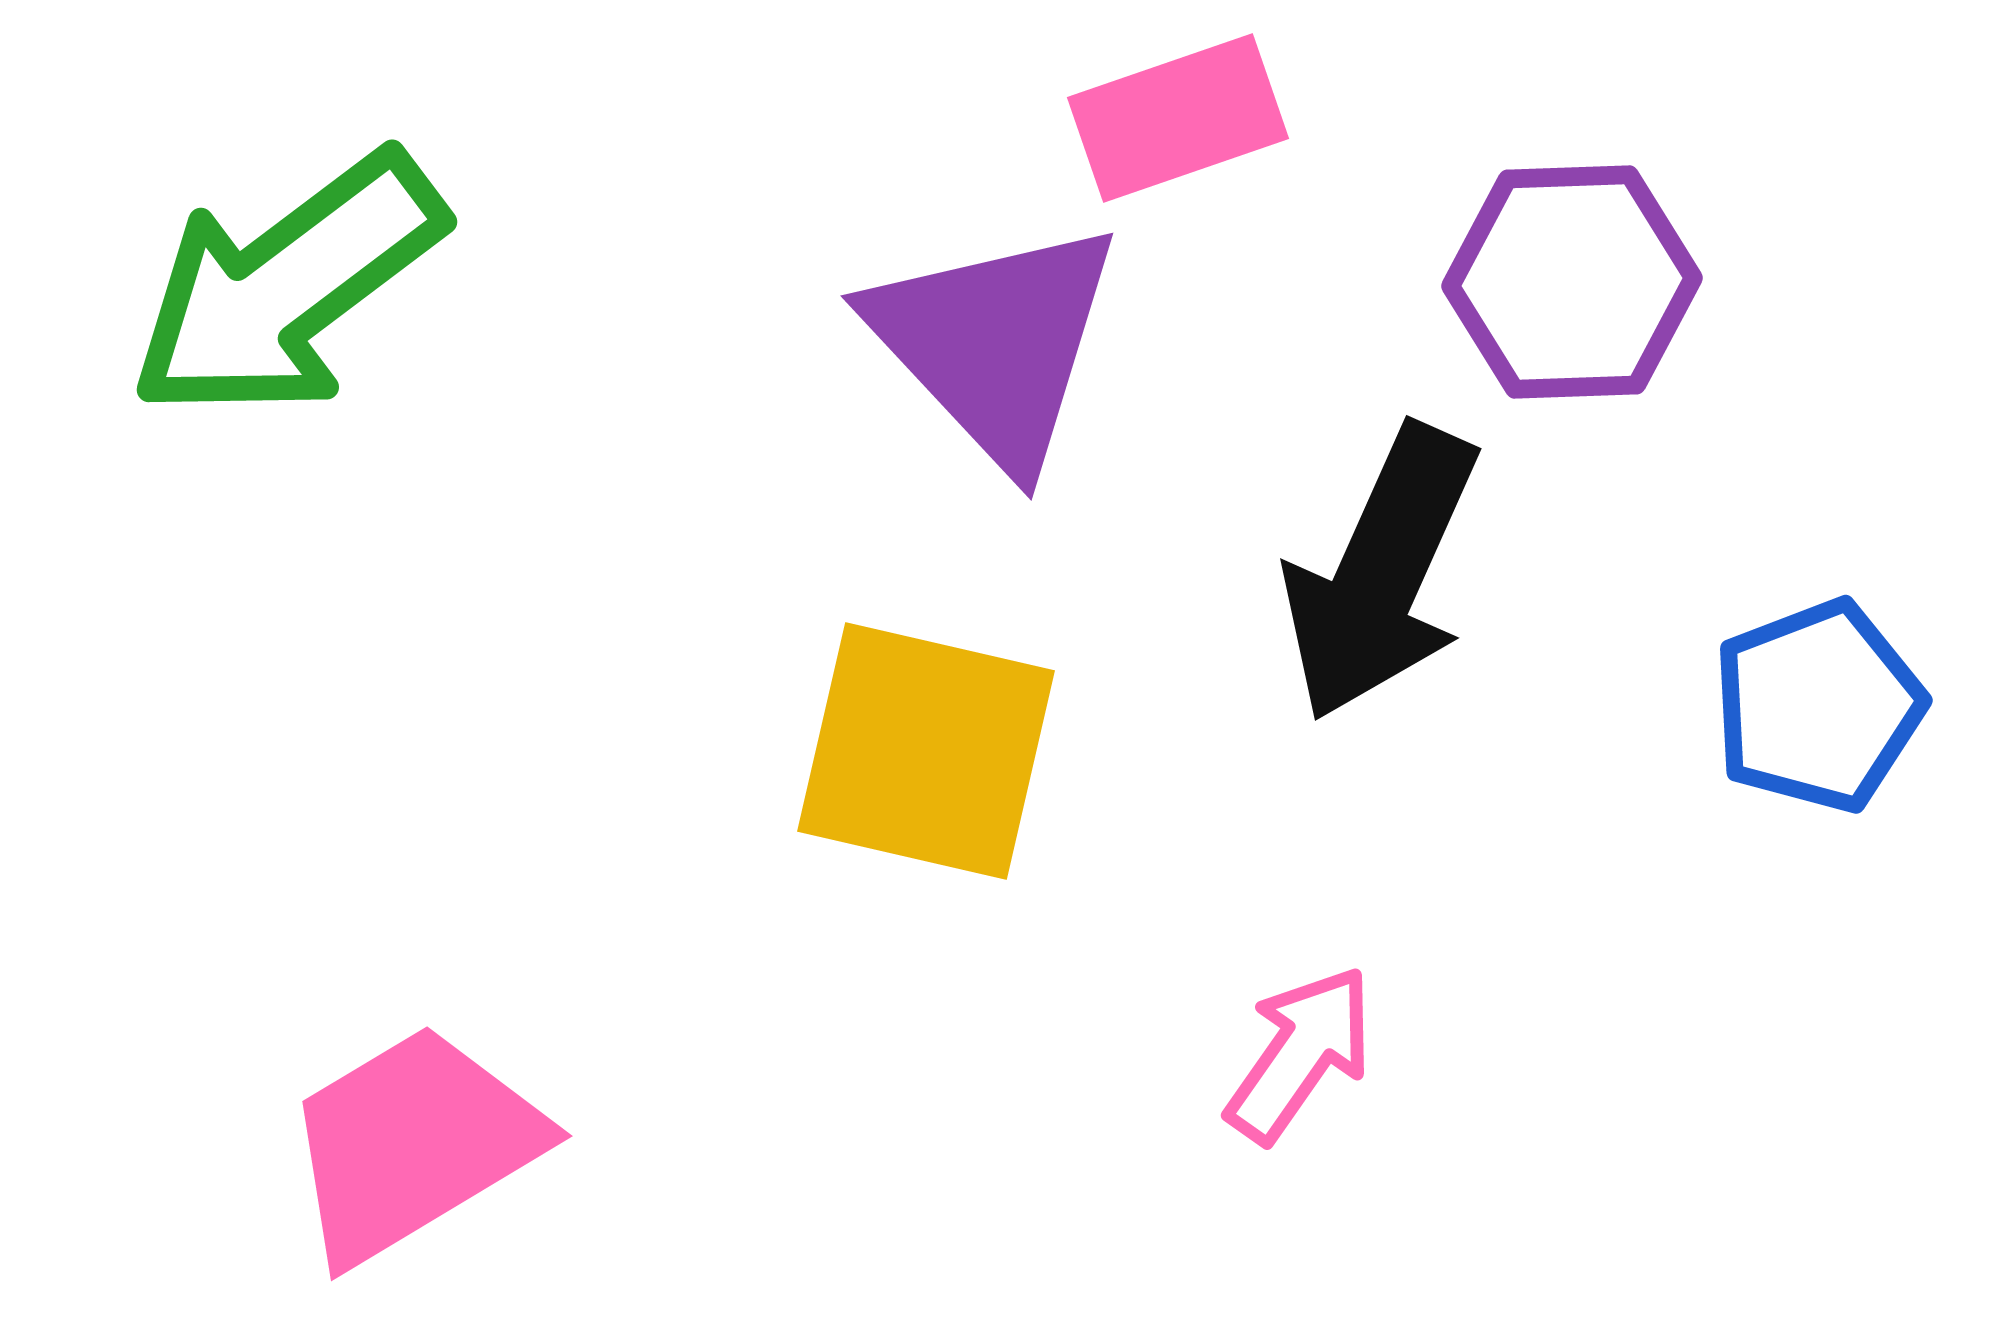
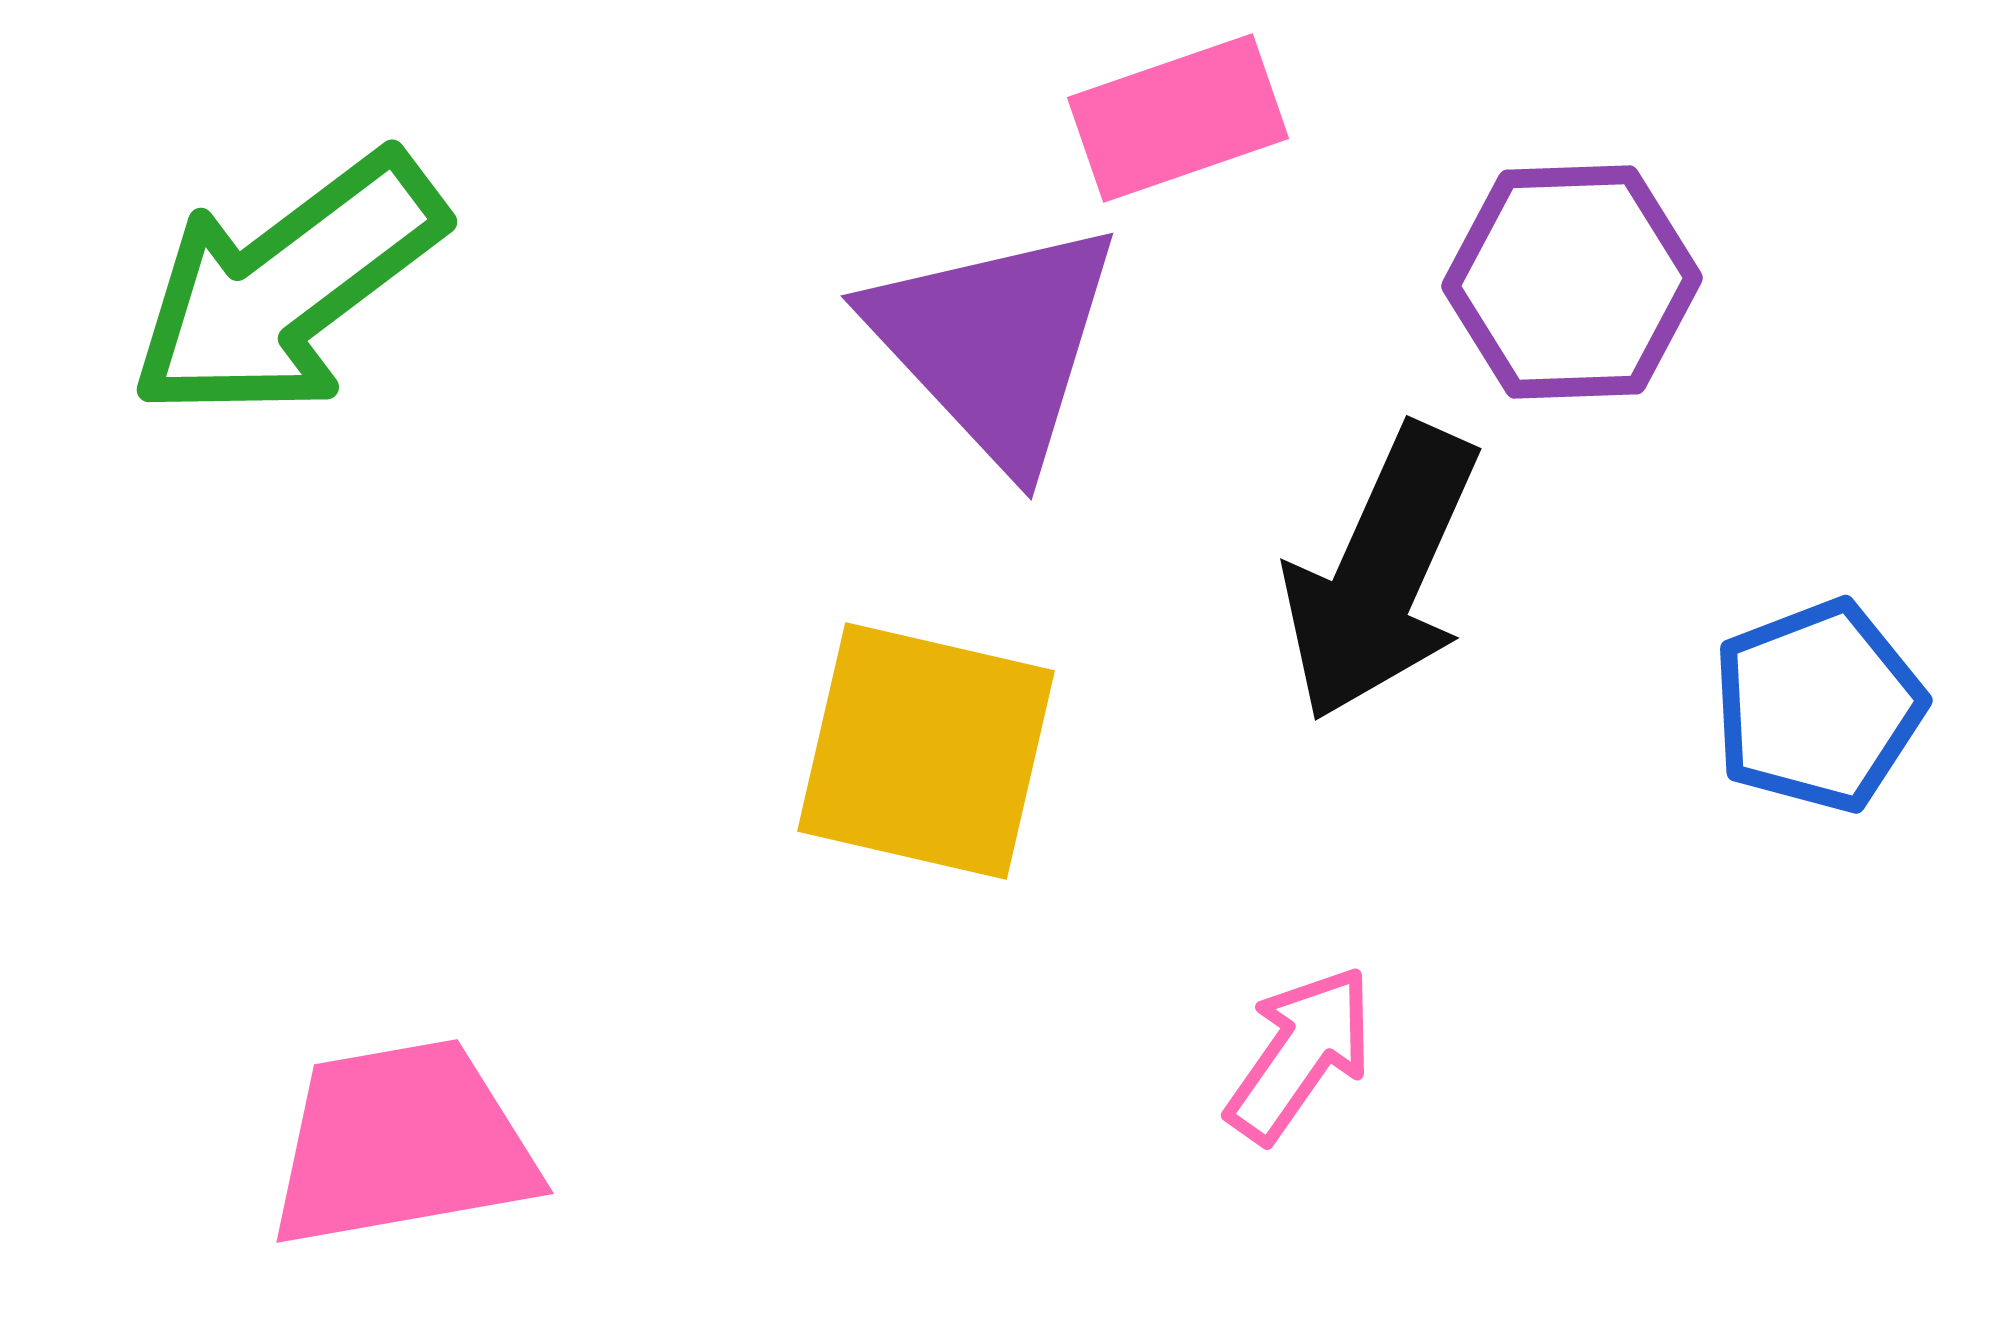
pink trapezoid: moved 11 px left; rotated 21 degrees clockwise
